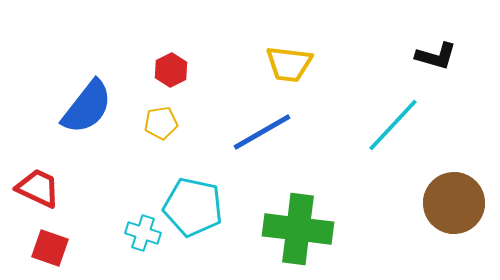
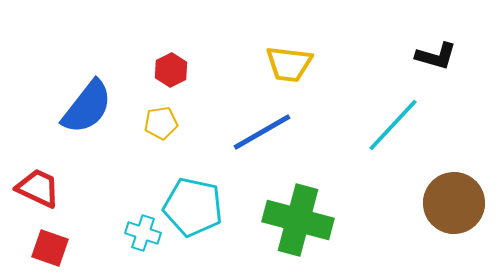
green cross: moved 9 px up; rotated 8 degrees clockwise
